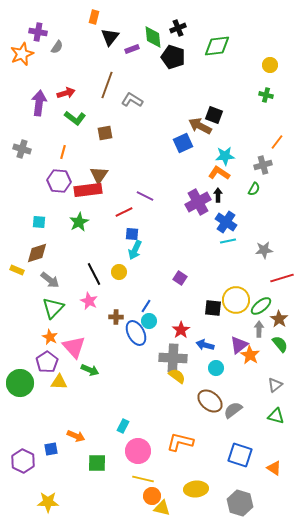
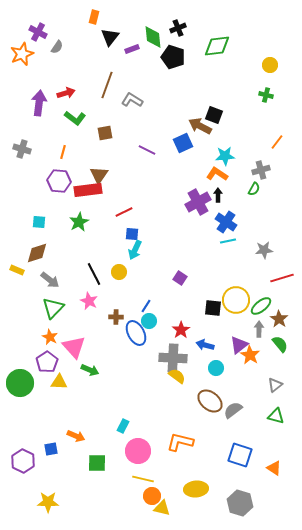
purple cross at (38, 32): rotated 18 degrees clockwise
gray cross at (263, 165): moved 2 px left, 5 px down
orange L-shape at (219, 173): moved 2 px left, 1 px down
purple line at (145, 196): moved 2 px right, 46 px up
